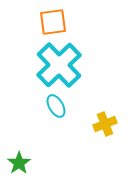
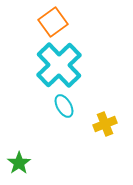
orange square: rotated 28 degrees counterclockwise
cyan ellipse: moved 8 px right
